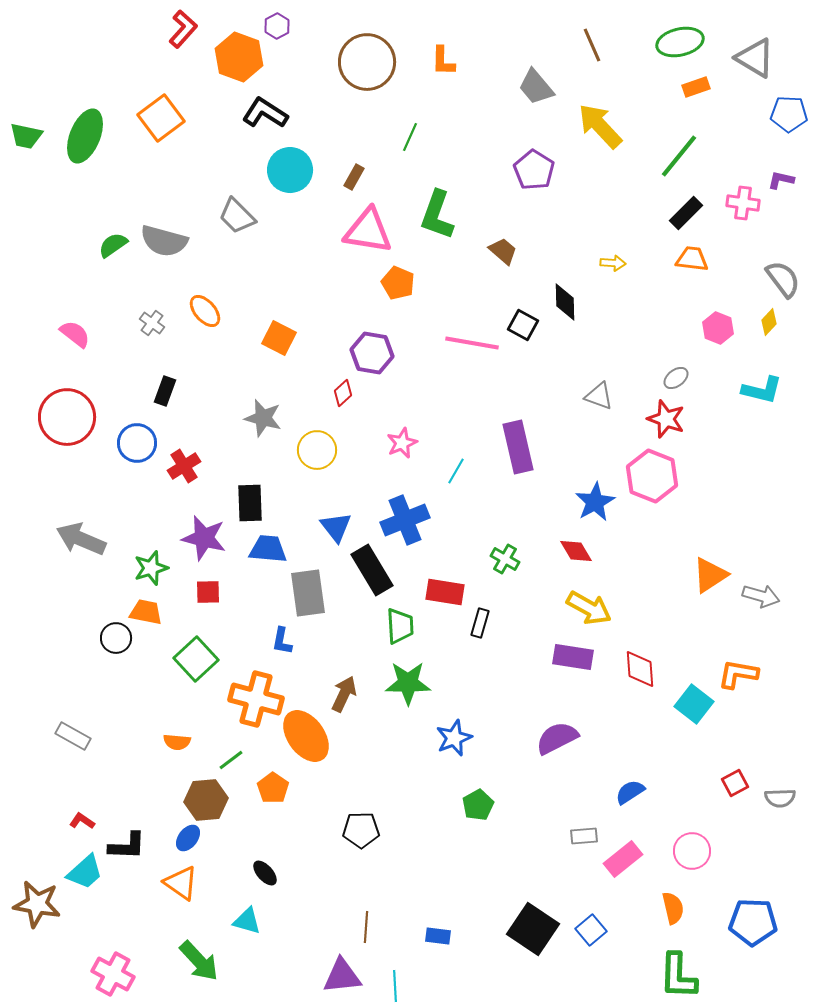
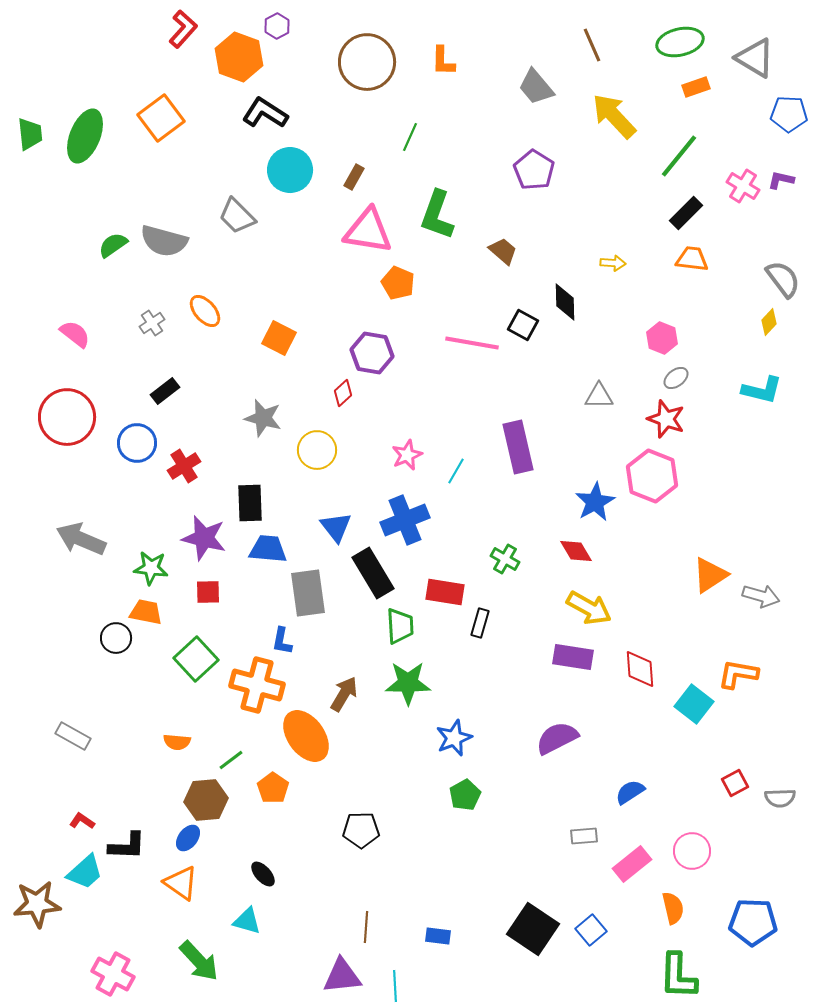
yellow arrow at (600, 126): moved 14 px right, 10 px up
green trapezoid at (26, 136): moved 4 px right, 2 px up; rotated 108 degrees counterclockwise
pink cross at (743, 203): moved 17 px up; rotated 24 degrees clockwise
gray cross at (152, 323): rotated 20 degrees clockwise
pink hexagon at (718, 328): moved 56 px left, 10 px down
black rectangle at (165, 391): rotated 32 degrees clockwise
gray triangle at (599, 396): rotated 20 degrees counterclockwise
pink star at (402, 443): moved 5 px right, 12 px down
green star at (151, 568): rotated 24 degrees clockwise
black rectangle at (372, 570): moved 1 px right, 3 px down
brown arrow at (344, 694): rotated 6 degrees clockwise
orange cross at (256, 699): moved 1 px right, 14 px up
green pentagon at (478, 805): moved 13 px left, 10 px up
pink rectangle at (623, 859): moved 9 px right, 5 px down
black ellipse at (265, 873): moved 2 px left, 1 px down
brown star at (37, 904): rotated 15 degrees counterclockwise
